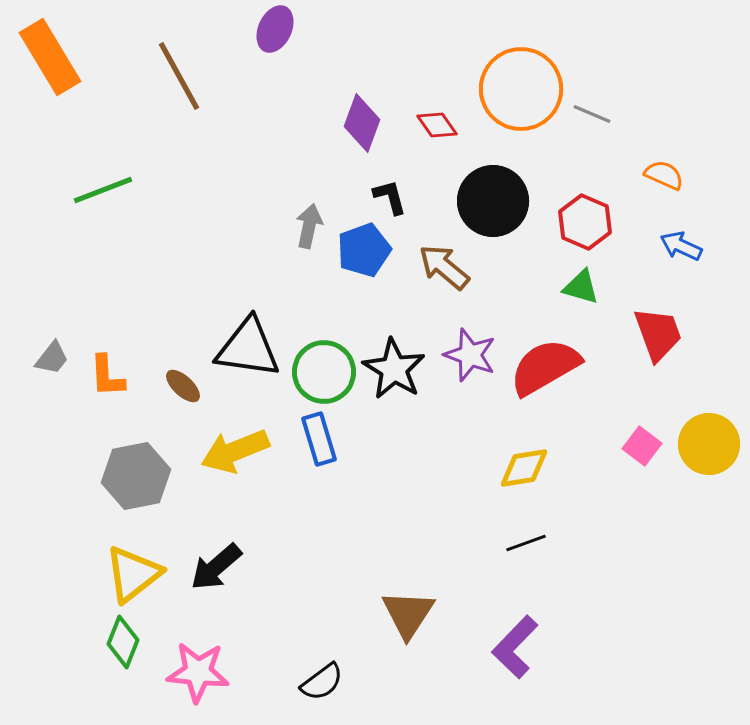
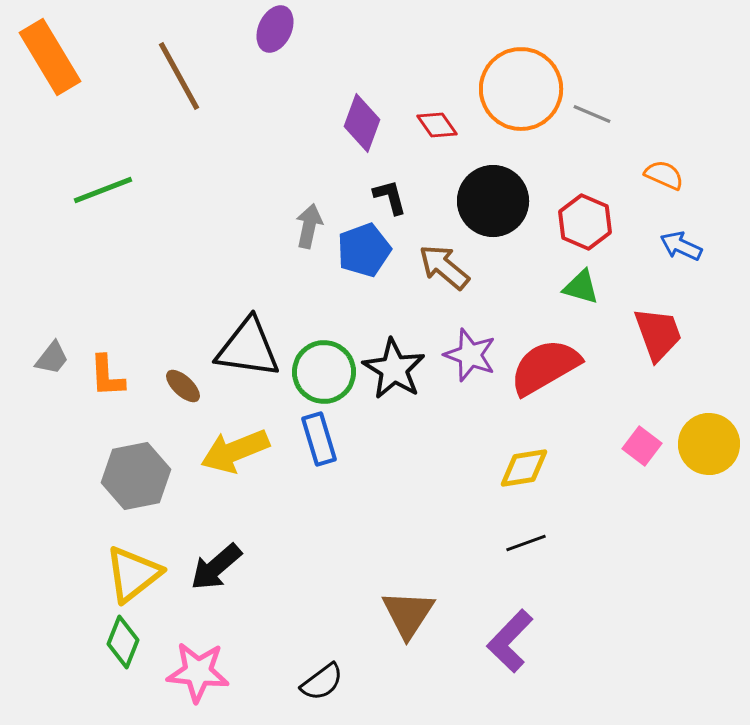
purple L-shape: moved 5 px left, 6 px up
